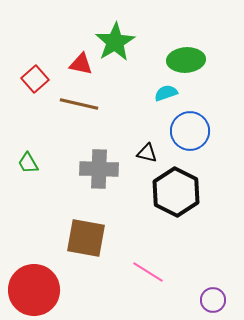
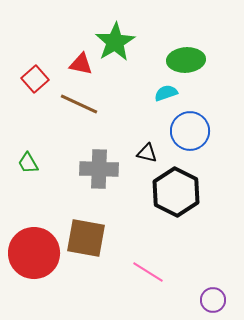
brown line: rotated 12 degrees clockwise
red circle: moved 37 px up
